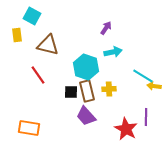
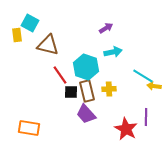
cyan square: moved 2 px left, 7 px down
purple arrow: rotated 24 degrees clockwise
red line: moved 22 px right
purple trapezoid: moved 2 px up
